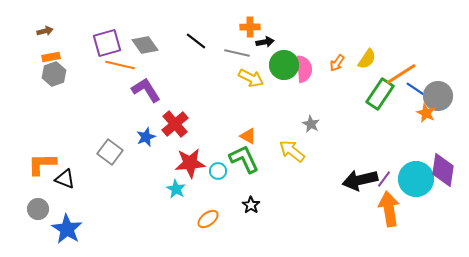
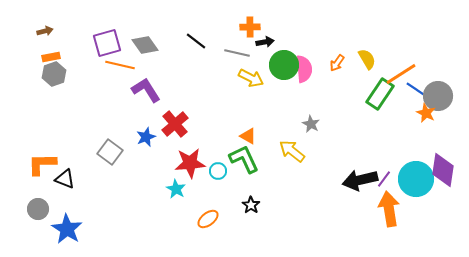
yellow semicircle at (367, 59): rotated 65 degrees counterclockwise
